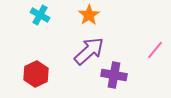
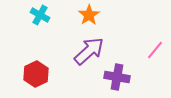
purple cross: moved 3 px right, 2 px down
